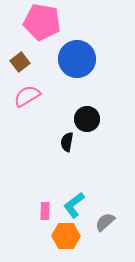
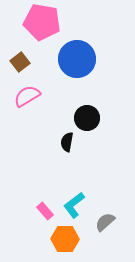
black circle: moved 1 px up
pink rectangle: rotated 42 degrees counterclockwise
orange hexagon: moved 1 px left, 3 px down
